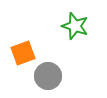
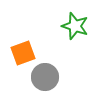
gray circle: moved 3 px left, 1 px down
